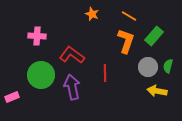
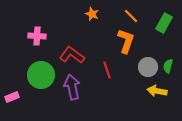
orange line: moved 2 px right; rotated 14 degrees clockwise
green rectangle: moved 10 px right, 13 px up; rotated 12 degrees counterclockwise
red line: moved 2 px right, 3 px up; rotated 18 degrees counterclockwise
